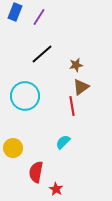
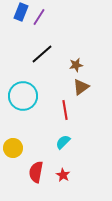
blue rectangle: moved 6 px right
cyan circle: moved 2 px left
red line: moved 7 px left, 4 px down
red star: moved 7 px right, 14 px up
